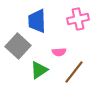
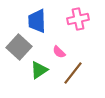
gray square: moved 1 px right, 1 px down
pink semicircle: rotated 48 degrees clockwise
brown line: moved 1 px left, 1 px down
